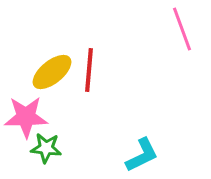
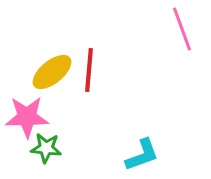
pink star: moved 1 px right
cyan L-shape: rotated 6 degrees clockwise
